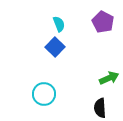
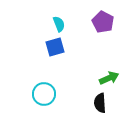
blue square: rotated 30 degrees clockwise
black semicircle: moved 5 px up
